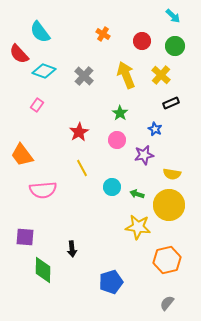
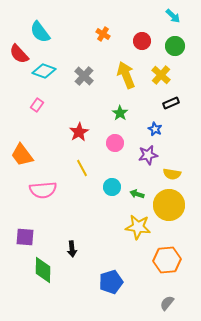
pink circle: moved 2 px left, 3 px down
purple star: moved 4 px right
orange hexagon: rotated 8 degrees clockwise
